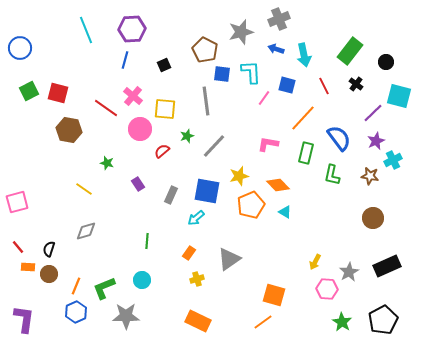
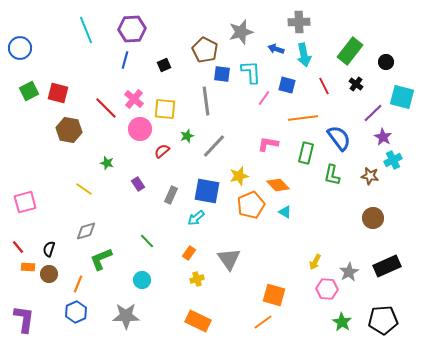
gray cross at (279, 19): moved 20 px right, 3 px down; rotated 20 degrees clockwise
pink cross at (133, 96): moved 1 px right, 3 px down
cyan square at (399, 96): moved 3 px right, 1 px down
red line at (106, 108): rotated 10 degrees clockwise
orange line at (303, 118): rotated 40 degrees clockwise
purple star at (376, 141): moved 7 px right, 4 px up; rotated 18 degrees counterclockwise
pink square at (17, 202): moved 8 px right
green line at (147, 241): rotated 49 degrees counterclockwise
gray triangle at (229, 259): rotated 30 degrees counterclockwise
orange line at (76, 286): moved 2 px right, 2 px up
green L-shape at (104, 288): moved 3 px left, 29 px up
black pentagon at (383, 320): rotated 24 degrees clockwise
